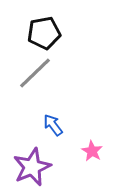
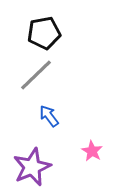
gray line: moved 1 px right, 2 px down
blue arrow: moved 4 px left, 9 px up
